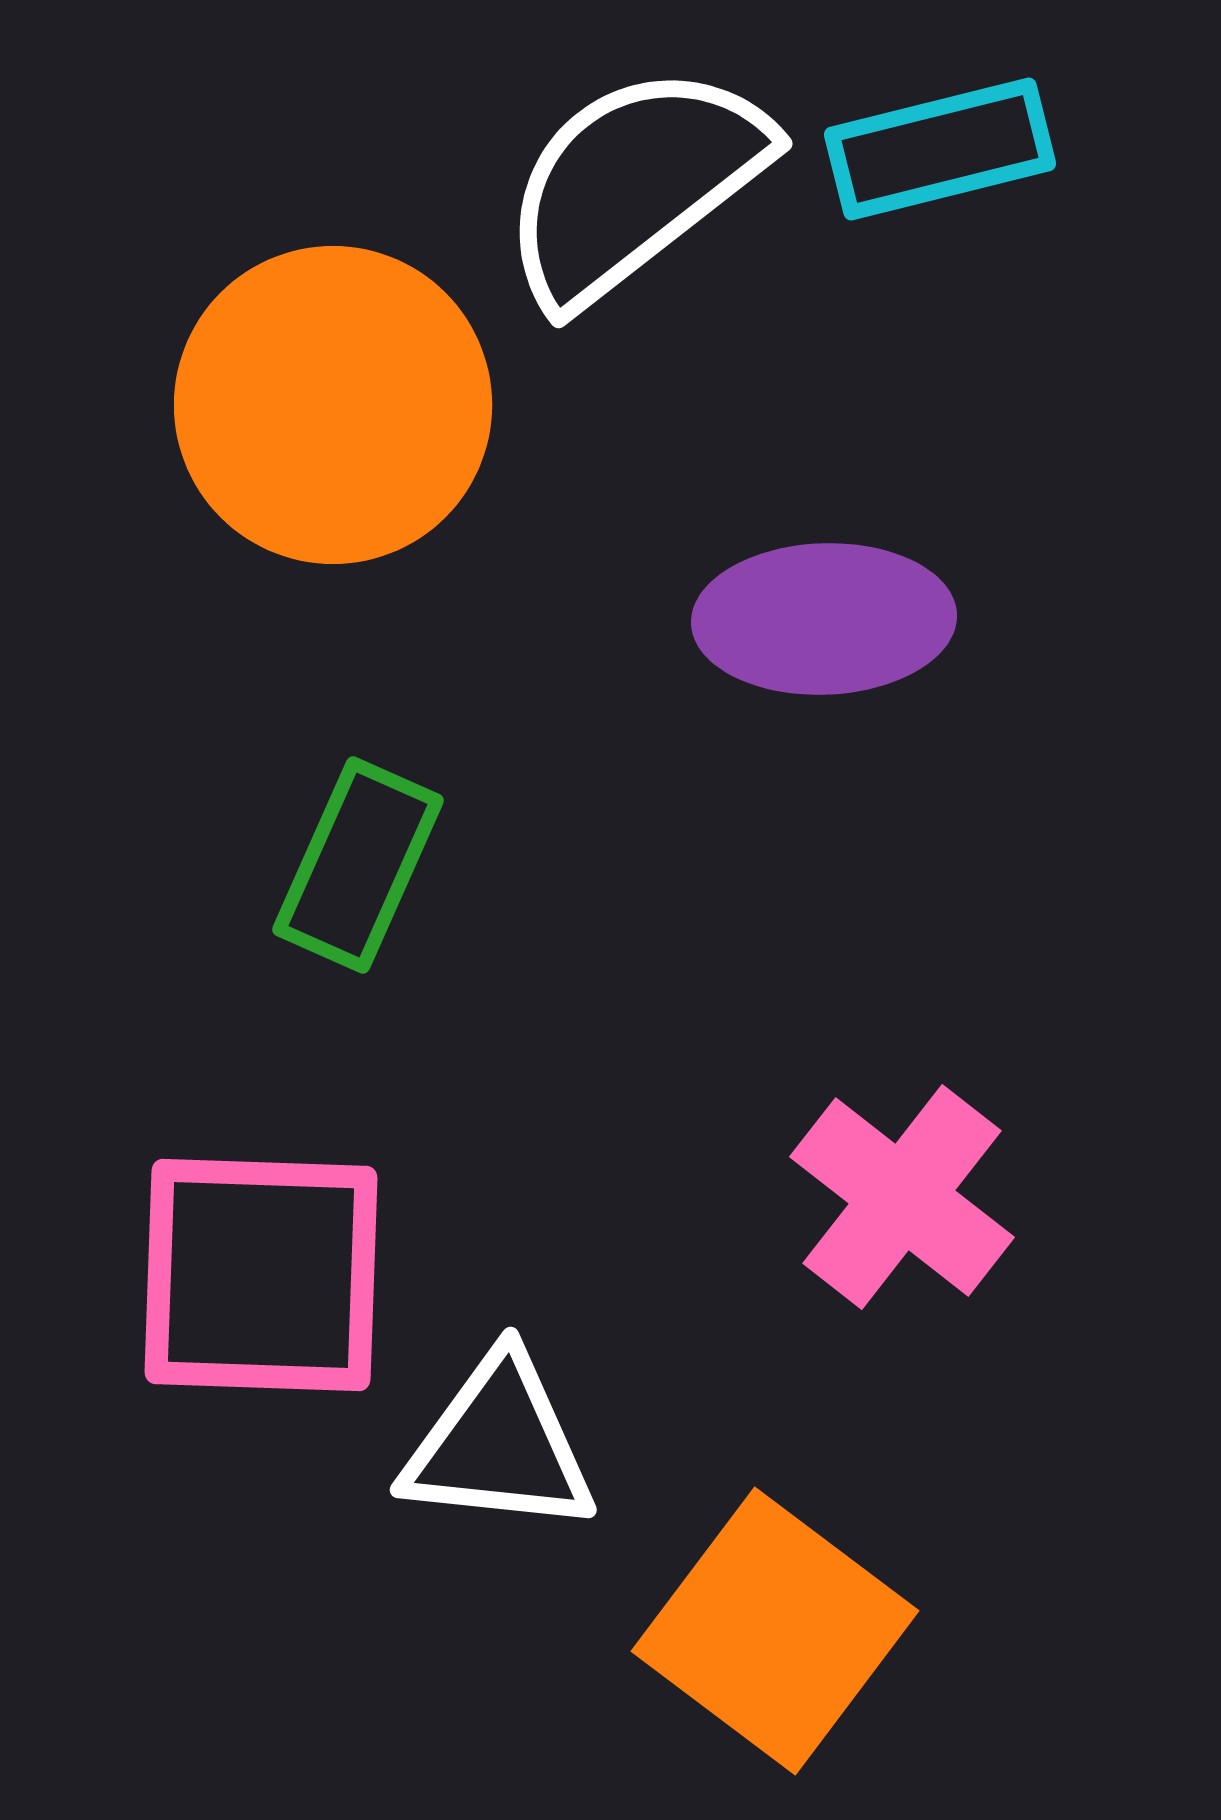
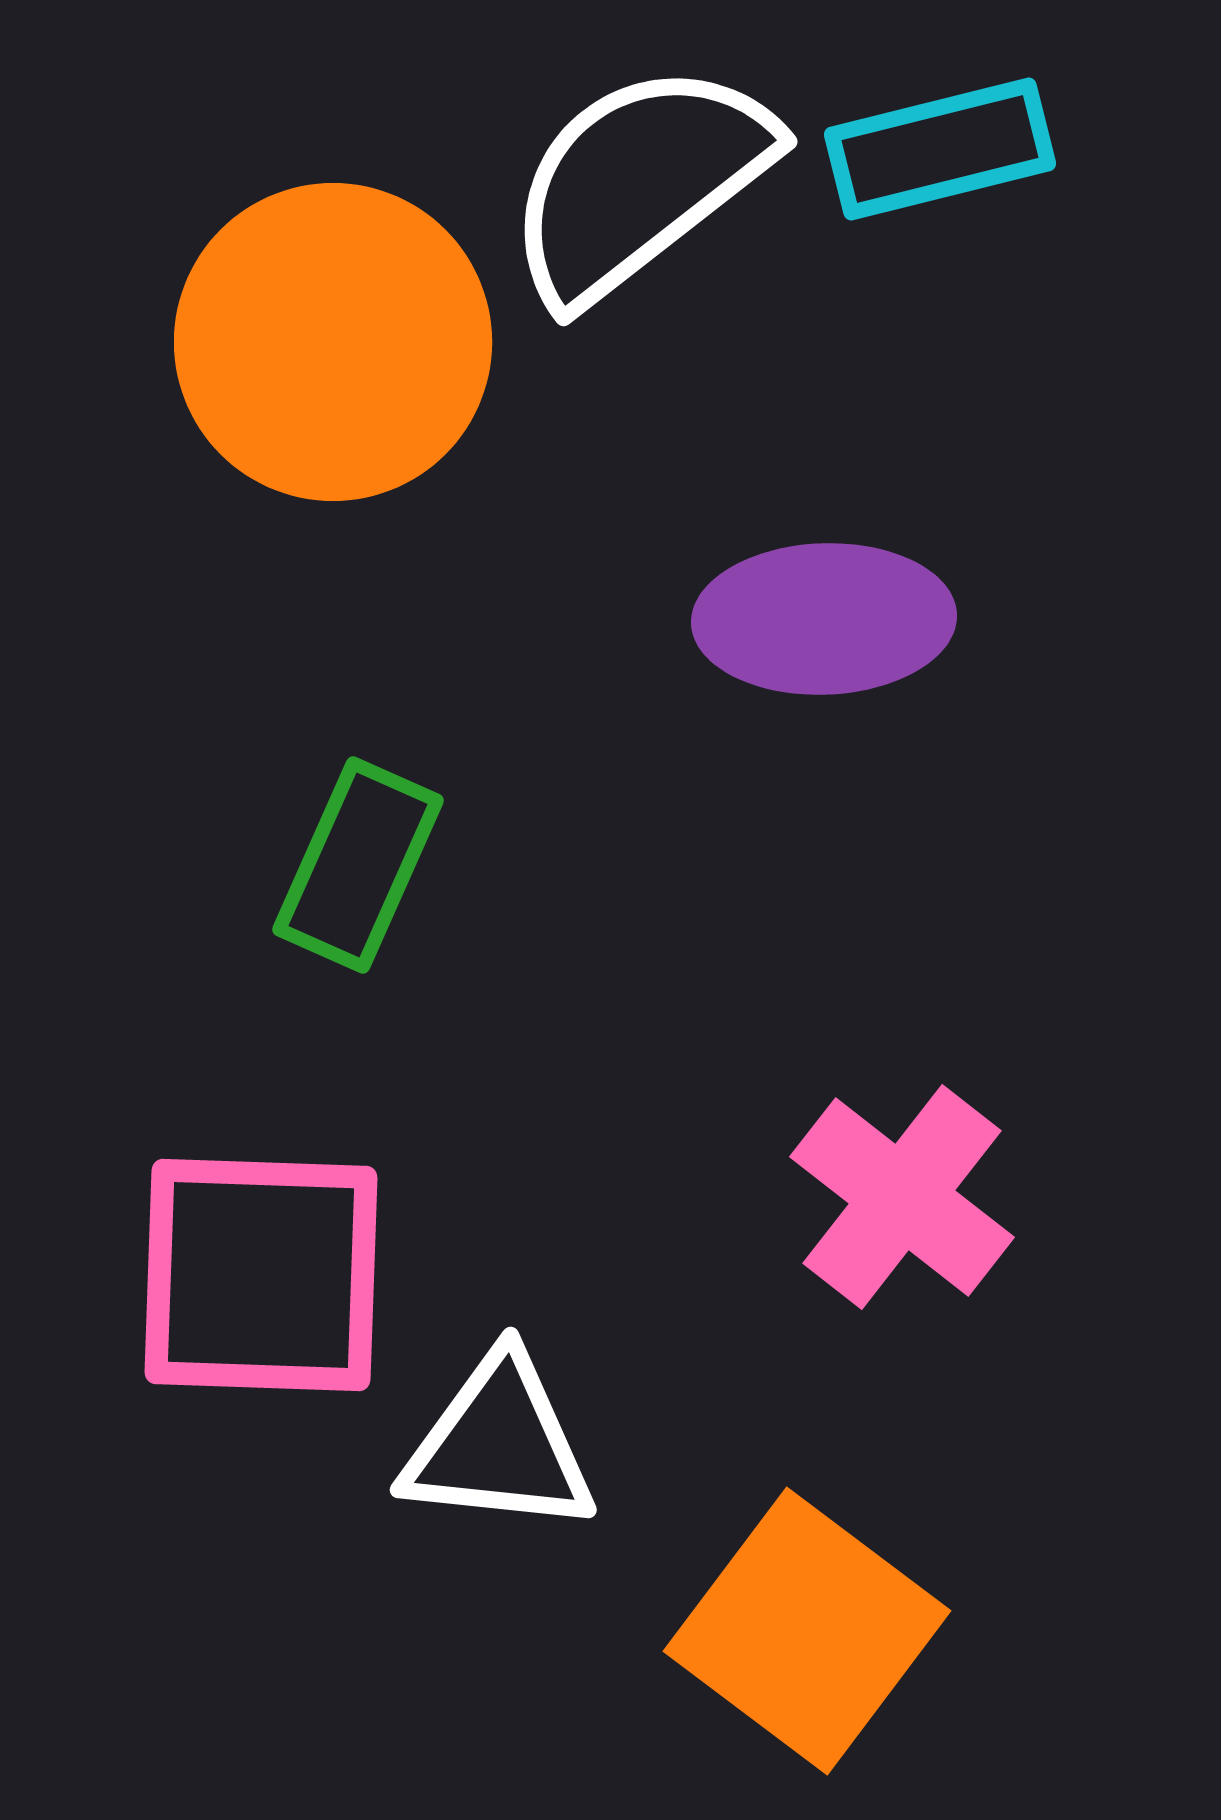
white semicircle: moved 5 px right, 2 px up
orange circle: moved 63 px up
orange square: moved 32 px right
